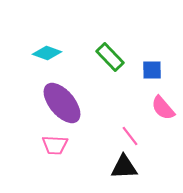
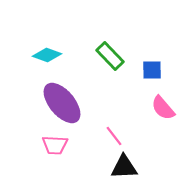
cyan diamond: moved 2 px down
green rectangle: moved 1 px up
pink line: moved 16 px left
